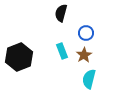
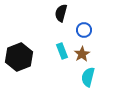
blue circle: moved 2 px left, 3 px up
brown star: moved 2 px left, 1 px up
cyan semicircle: moved 1 px left, 2 px up
